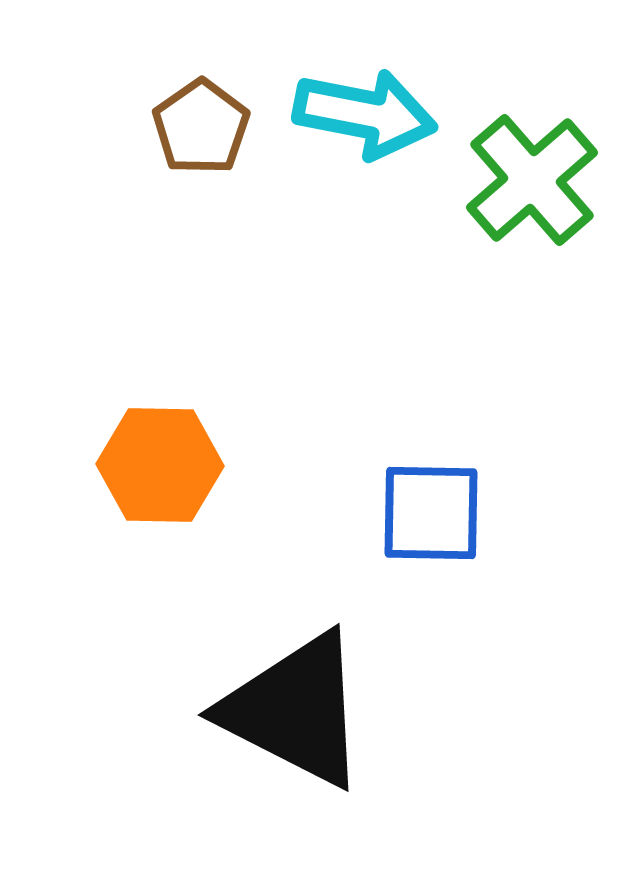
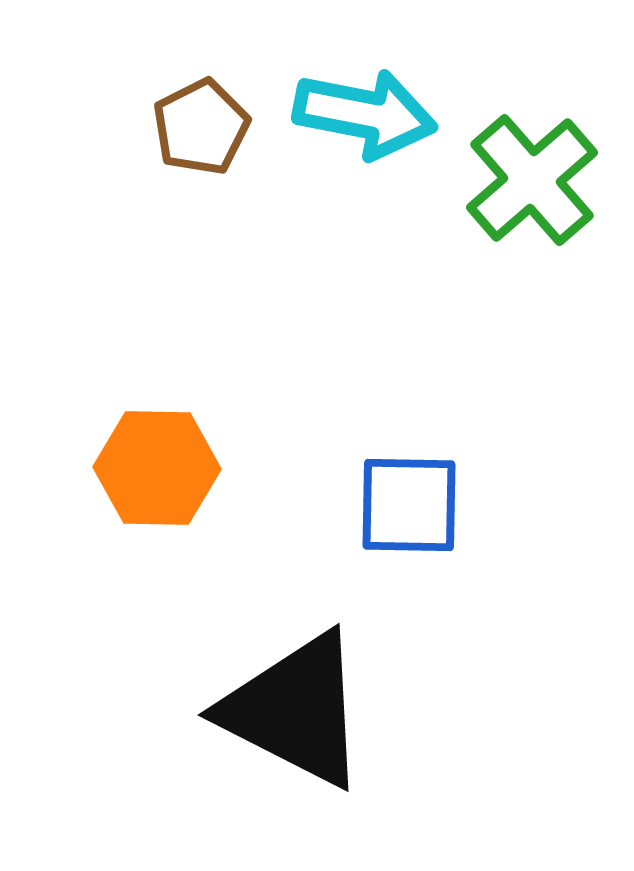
brown pentagon: rotated 8 degrees clockwise
orange hexagon: moved 3 px left, 3 px down
blue square: moved 22 px left, 8 px up
